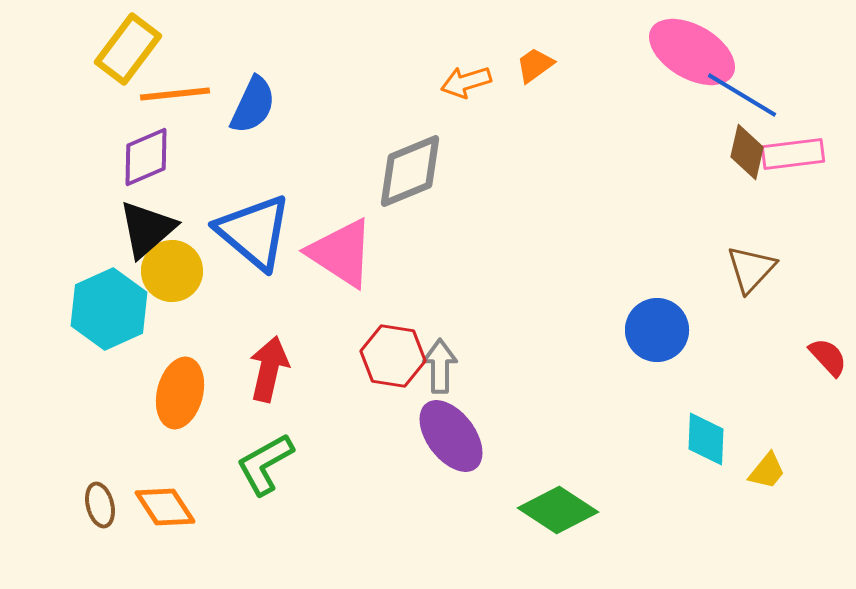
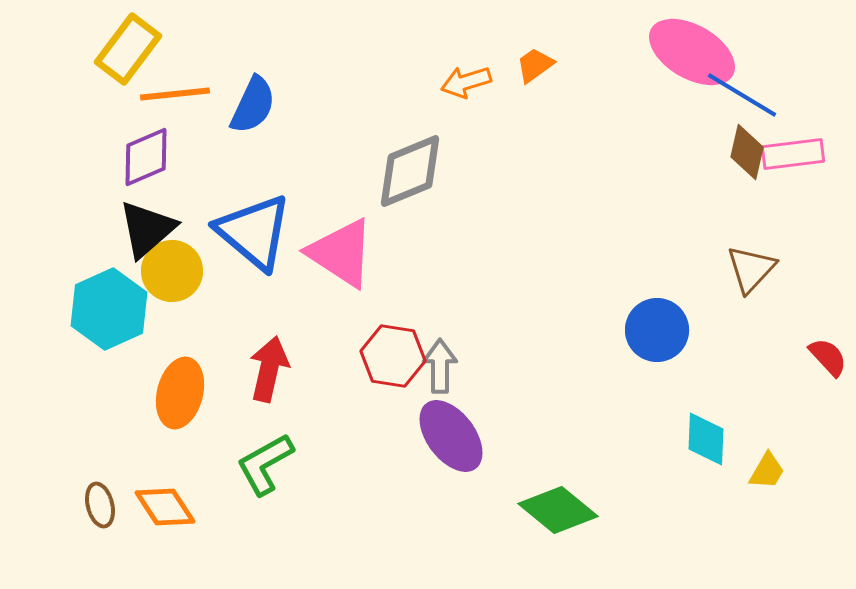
yellow trapezoid: rotated 9 degrees counterclockwise
green diamond: rotated 6 degrees clockwise
